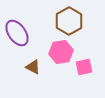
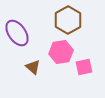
brown hexagon: moved 1 px left, 1 px up
brown triangle: rotated 14 degrees clockwise
